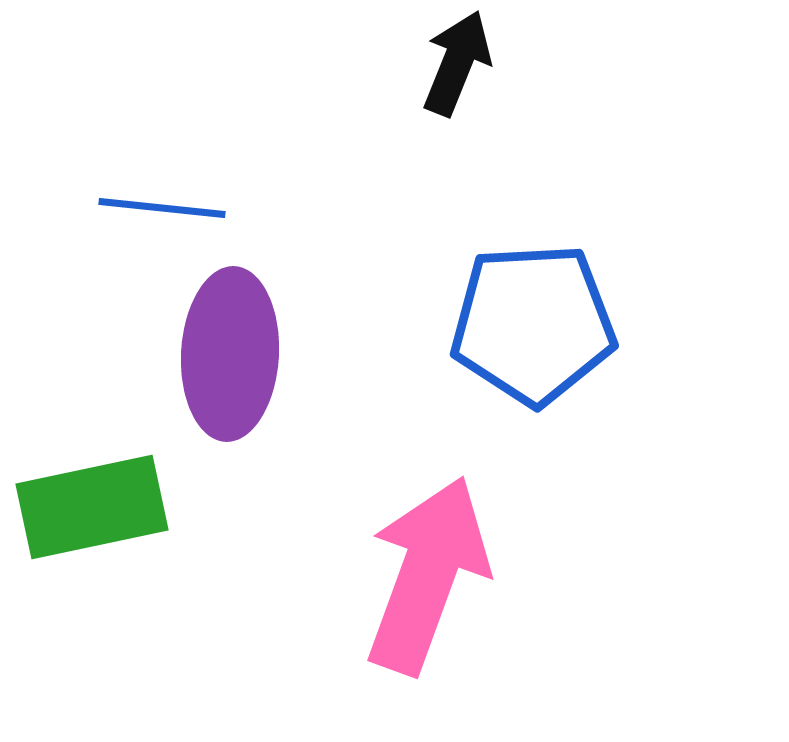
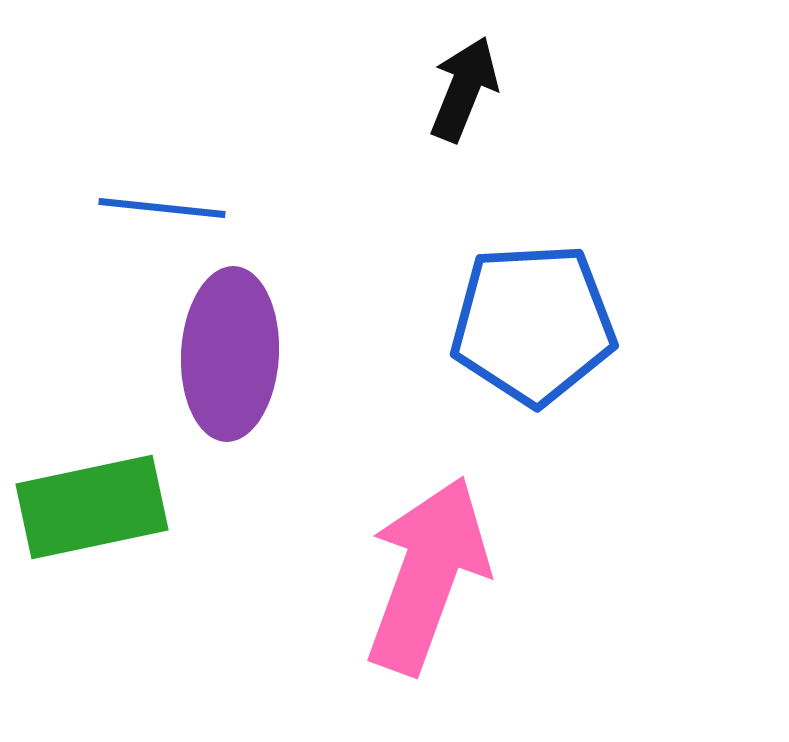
black arrow: moved 7 px right, 26 px down
